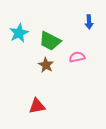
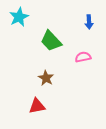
cyan star: moved 16 px up
green trapezoid: moved 1 px right; rotated 20 degrees clockwise
pink semicircle: moved 6 px right
brown star: moved 13 px down
